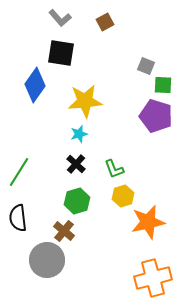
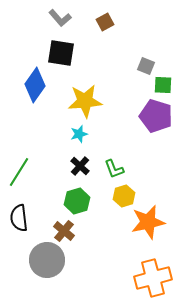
black cross: moved 4 px right, 2 px down
yellow hexagon: moved 1 px right
black semicircle: moved 1 px right
